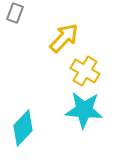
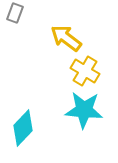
yellow arrow: moved 2 px right; rotated 96 degrees counterclockwise
